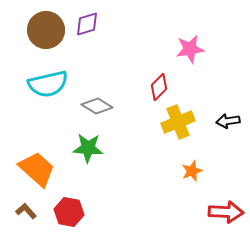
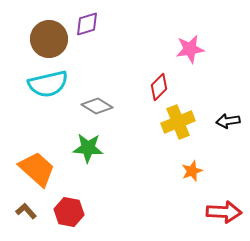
brown circle: moved 3 px right, 9 px down
red arrow: moved 2 px left
